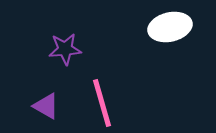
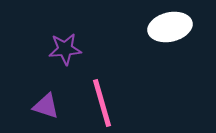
purple triangle: rotated 12 degrees counterclockwise
